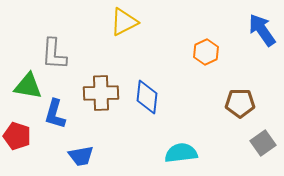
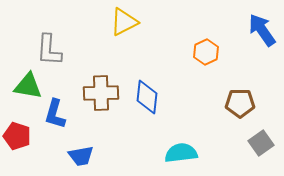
gray L-shape: moved 5 px left, 4 px up
gray square: moved 2 px left
